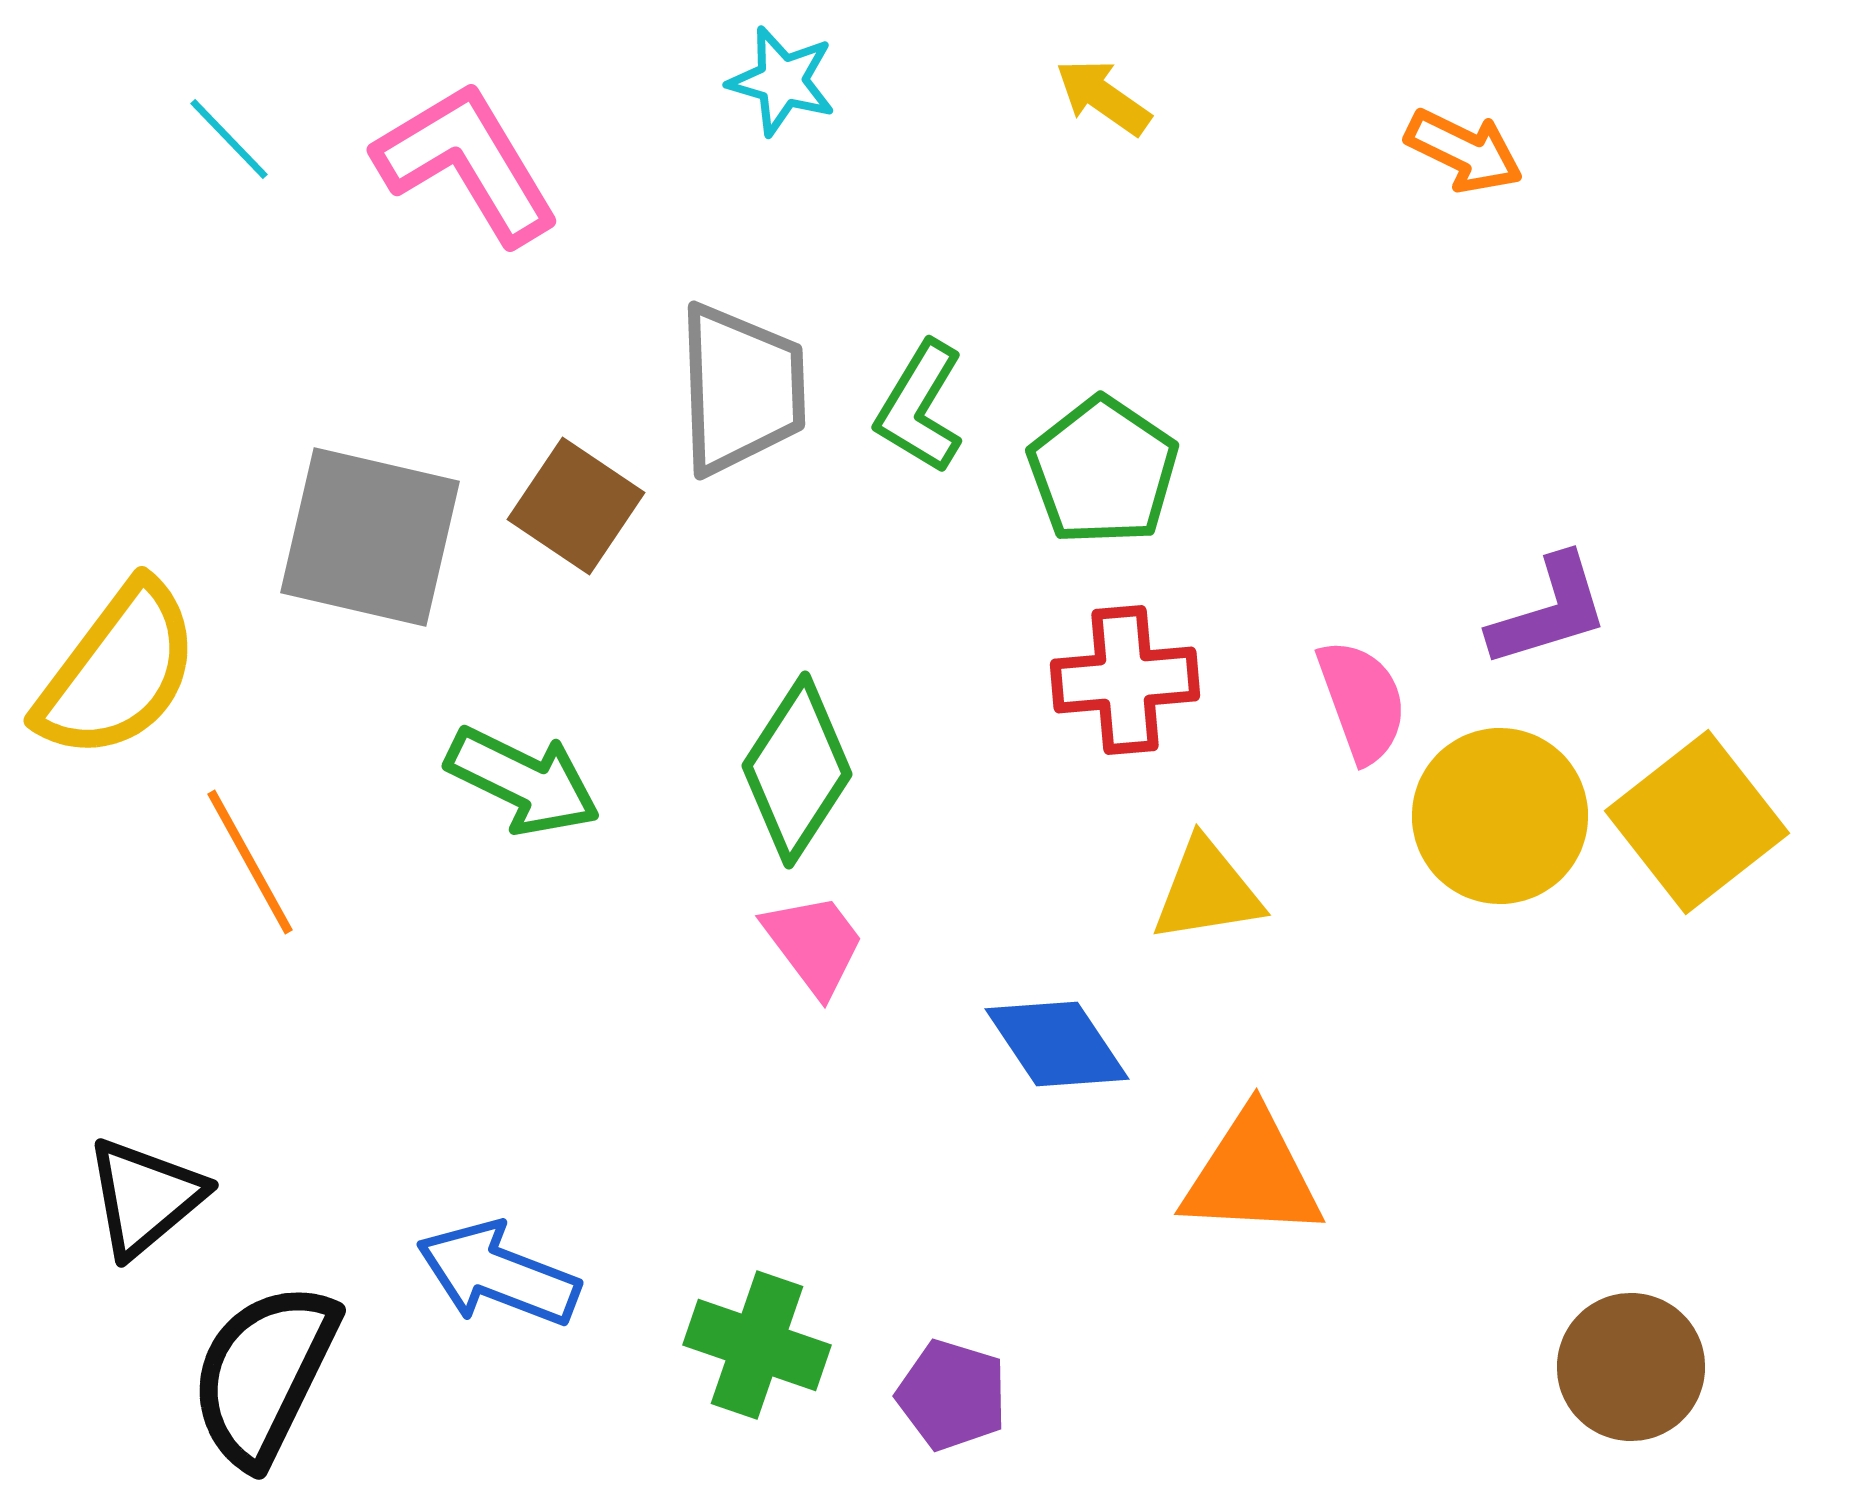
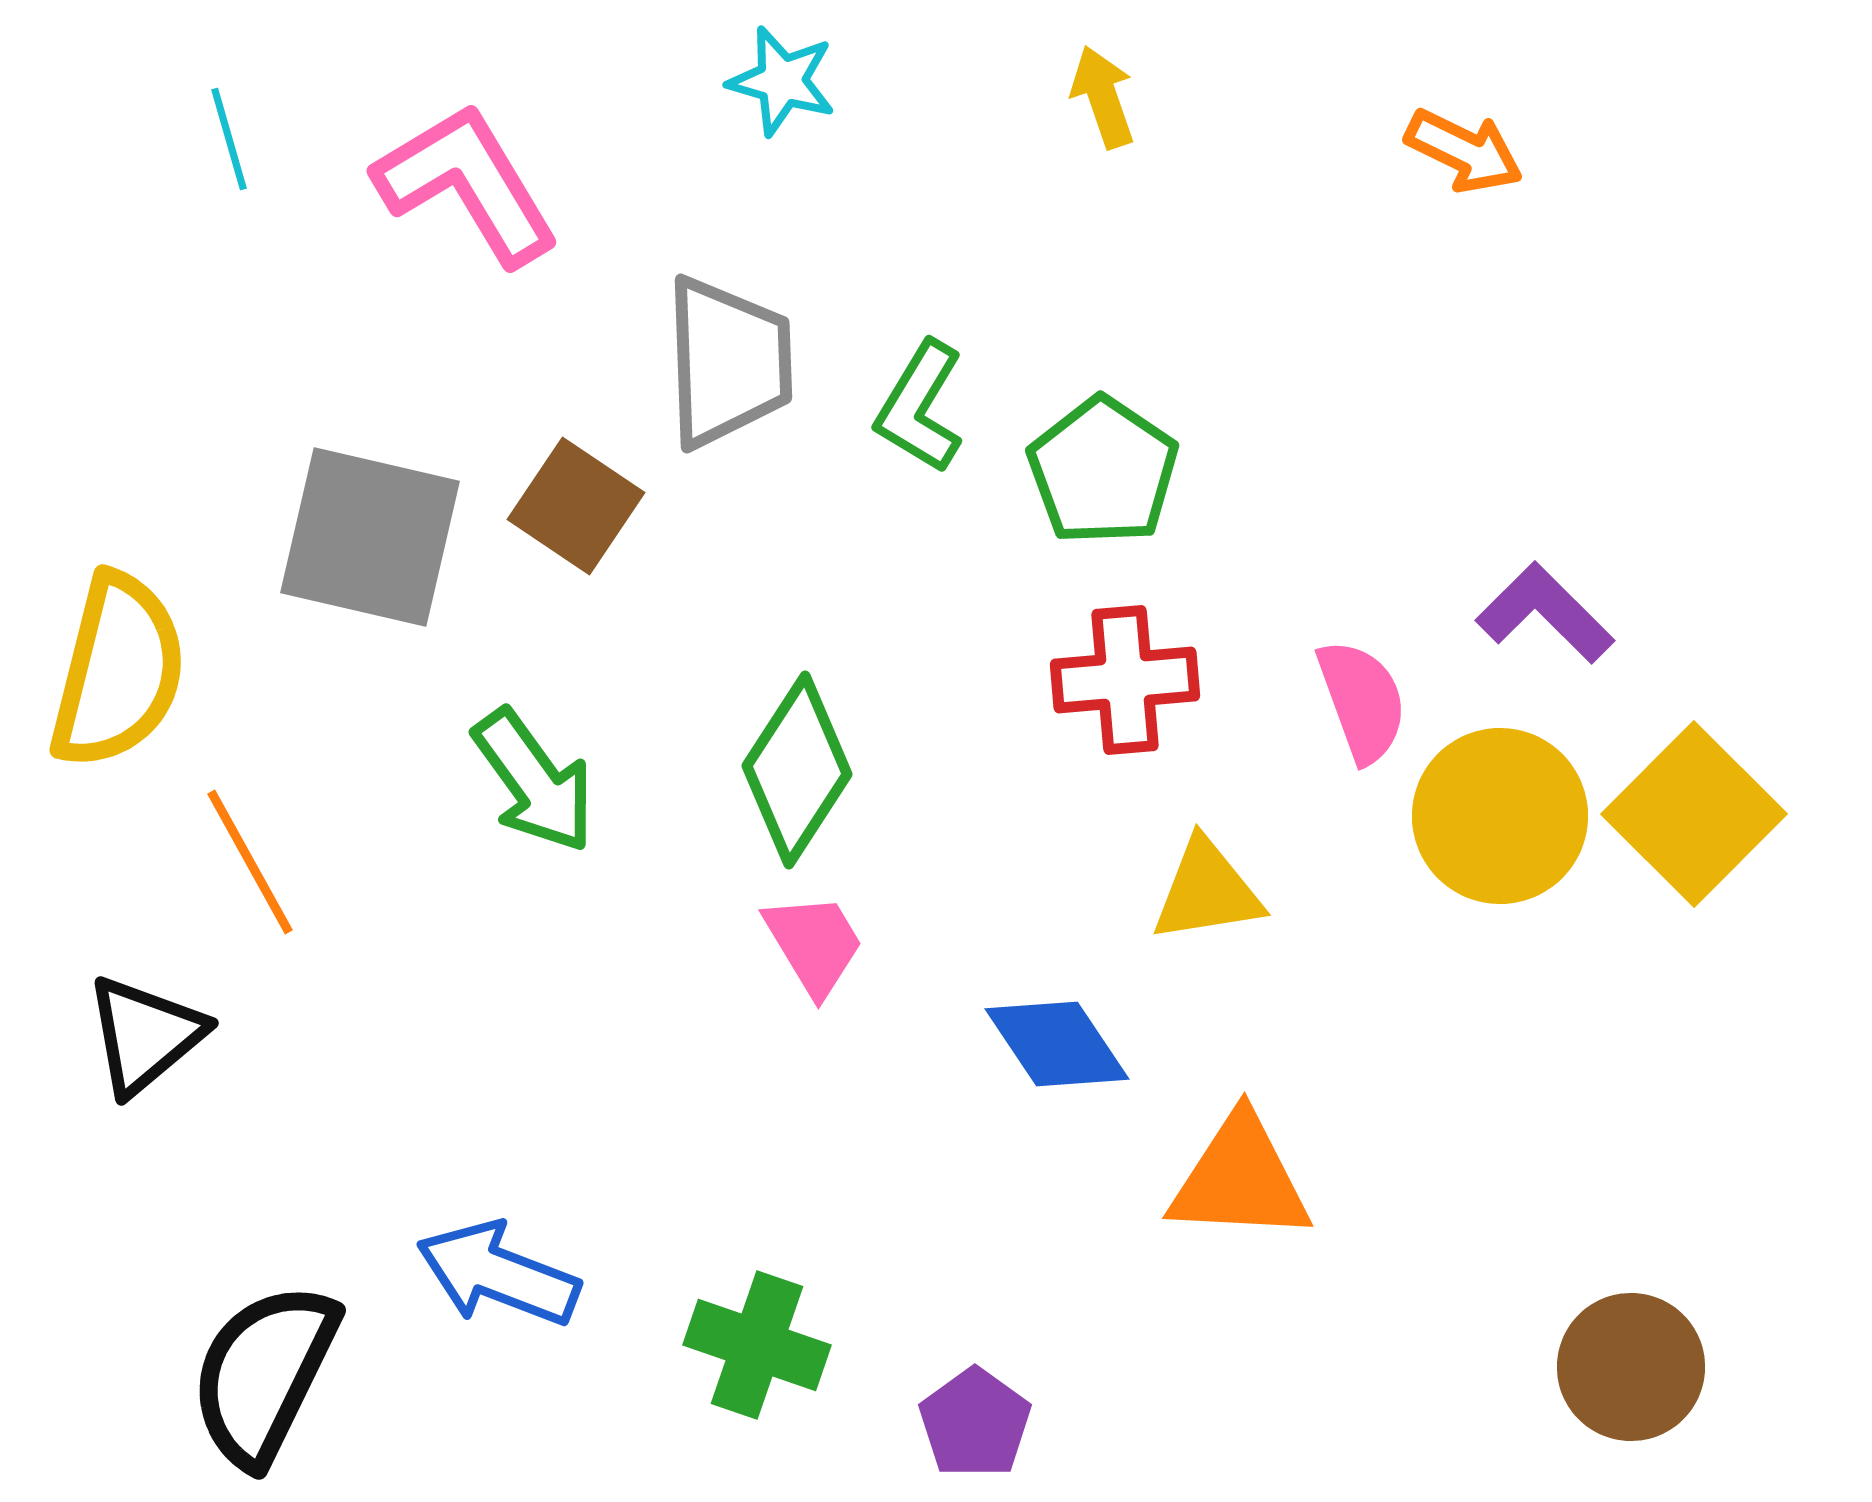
yellow arrow: rotated 36 degrees clockwise
cyan line: rotated 28 degrees clockwise
pink L-shape: moved 21 px down
gray trapezoid: moved 13 px left, 27 px up
purple L-shape: moved 4 px left, 2 px down; rotated 118 degrees counterclockwise
yellow semicircle: rotated 23 degrees counterclockwise
green arrow: moved 11 px right; rotated 28 degrees clockwise
yellow square: moved 3 px left, 8 px up; rotated 7 degrees counterclockwise
pink trapezoid: rotated 6 degrees clockwise
orange triangle: moved 12 px left, 4 px down
black triangle: moved 162 px up
purple pentagon: moved 23 px right, 28 px down; rotated 19 degrees clockwise
